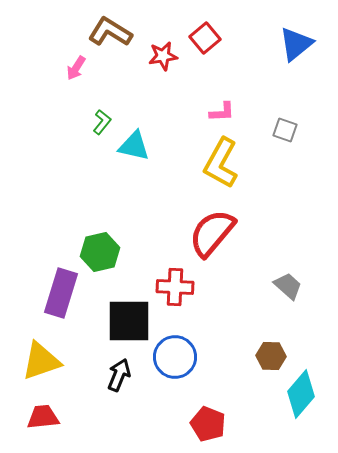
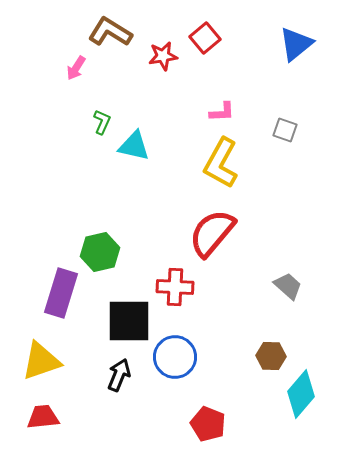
green L-shape: rotated 15 degrees counterclockwise
